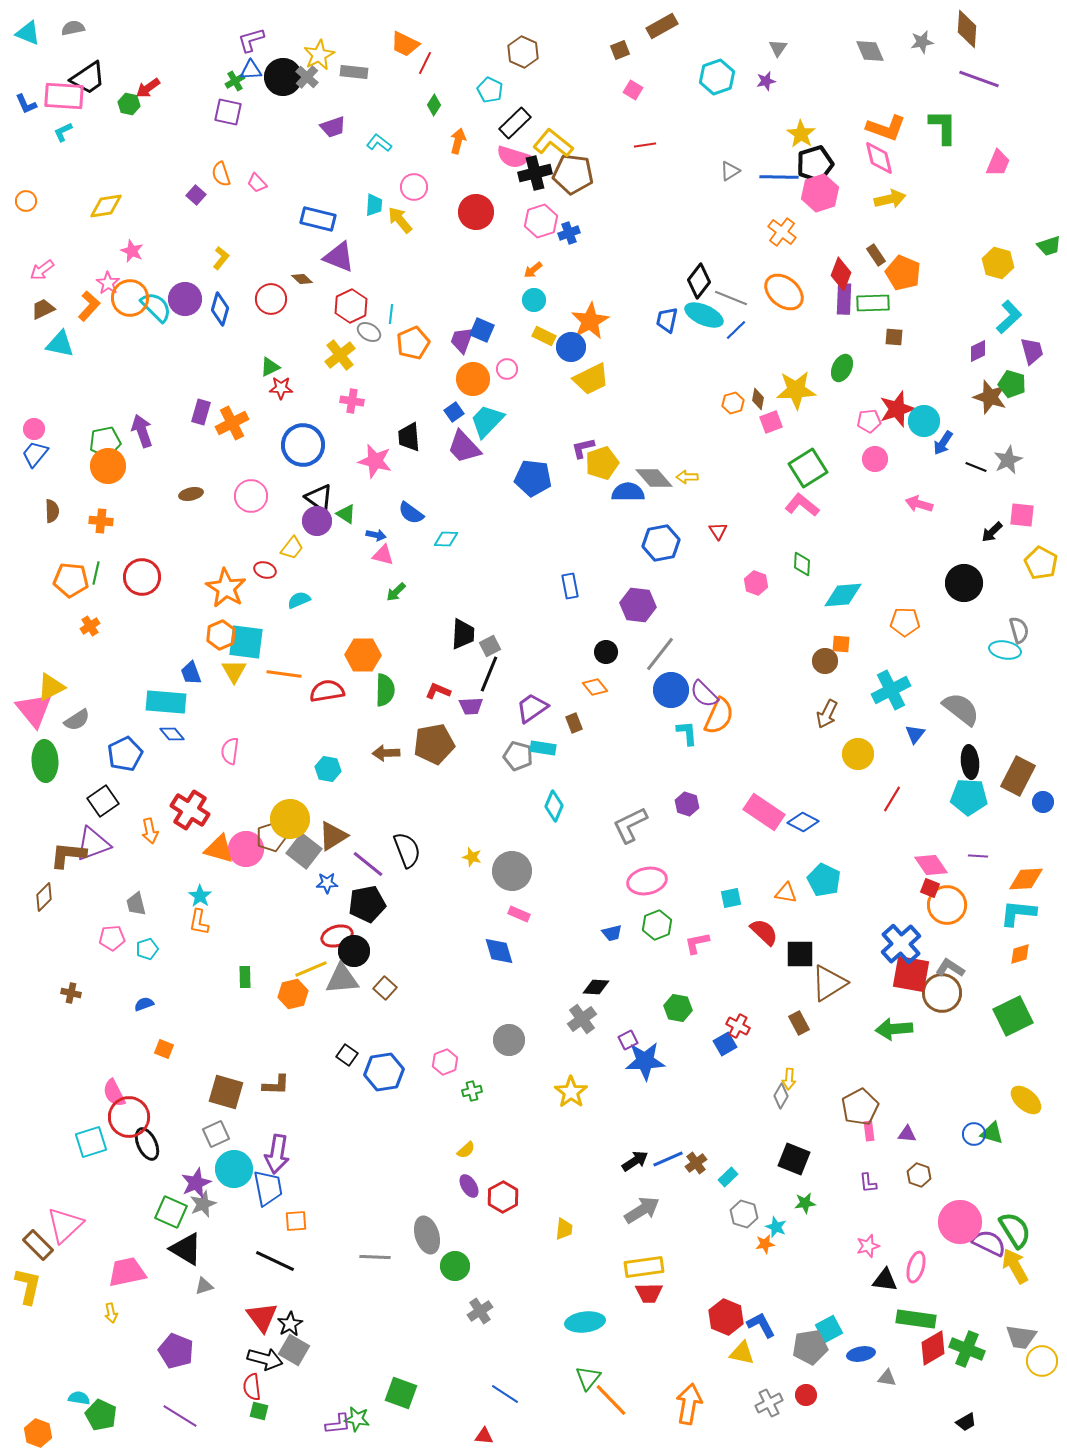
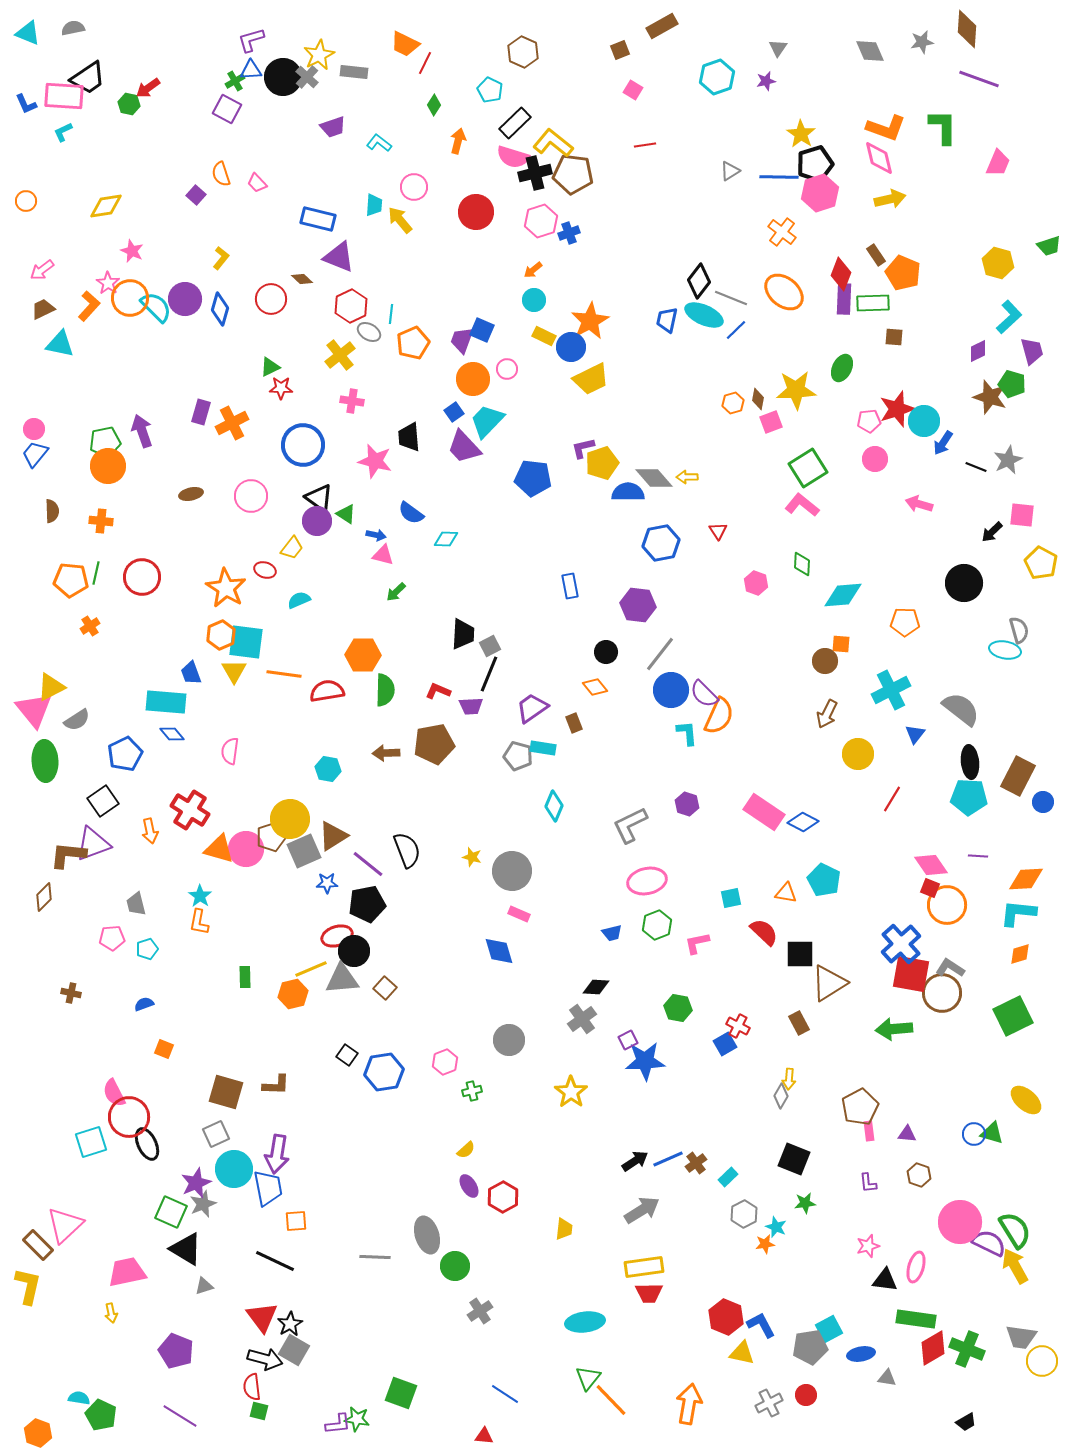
purple square at (228, 112): moved 1 px left, 3 px up; rotated 16 degrees clockwise
gray square at (304, 851): rotated 28 degrees clockwise
gray hexagon at (744, 1214): rotated 16 degrees clockwise
